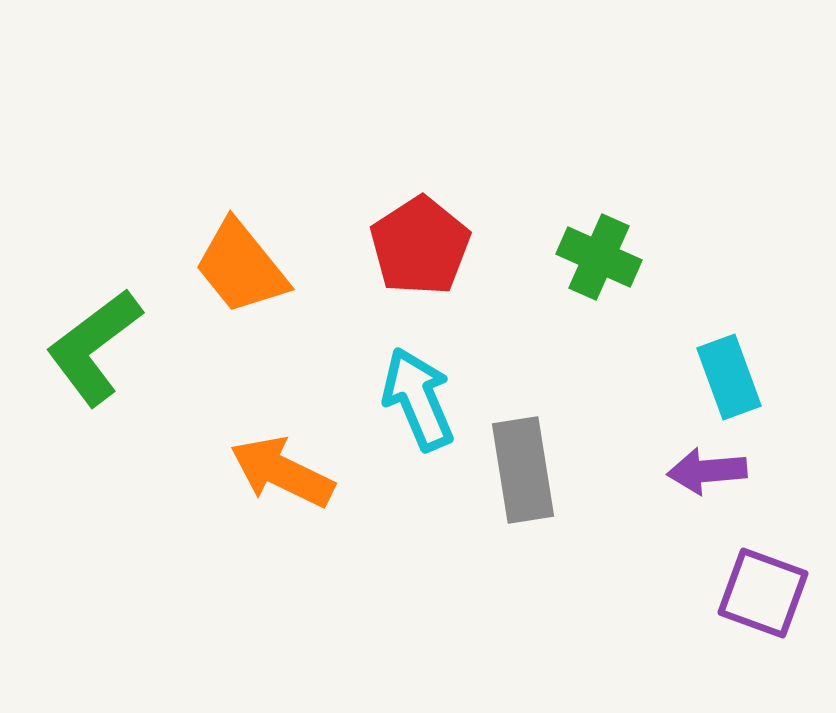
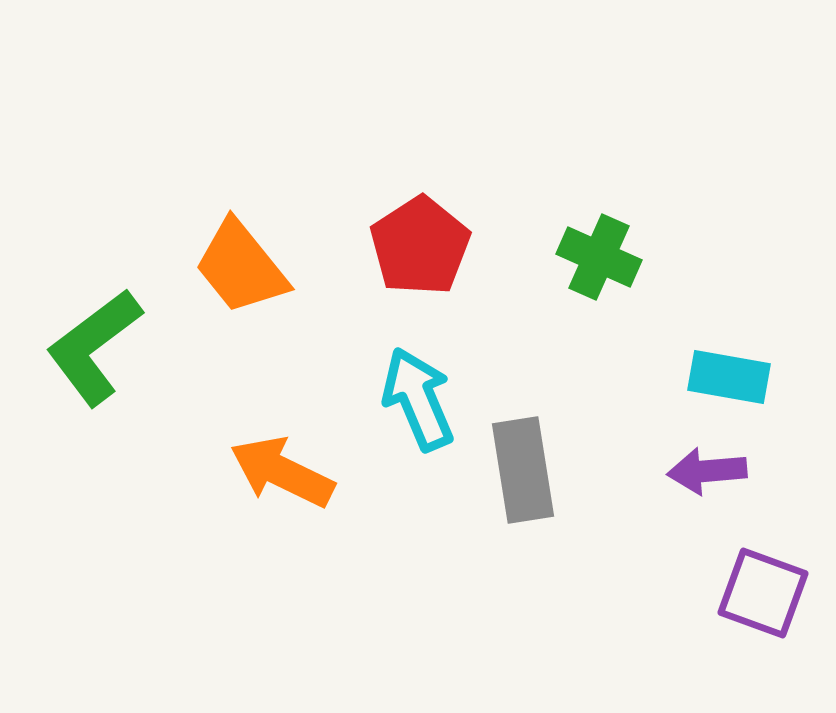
cyan rectangle: rotated 60 degrees counterclockwise
